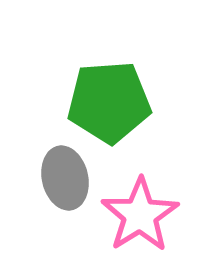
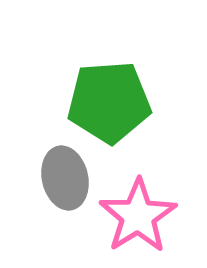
pink star: moved 2 px left, 1 px down
